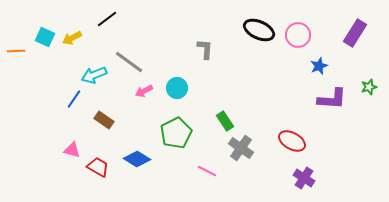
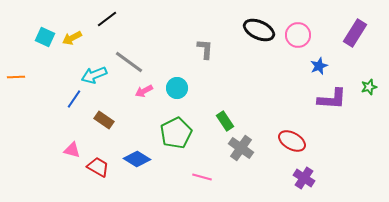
orange line: moved 26 px down
pink line: moved 5 px left, 6 px down; rotated 12 degrees counterclockwise
